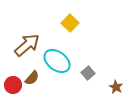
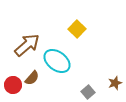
yellow square: moved 7 px right, 6 px down
gray square: moved 19 px down
brown star: moved 1 px left, 4 px up; rotated 24 degrees clockwise
